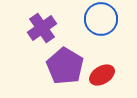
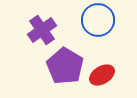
blue circle: moved 3 px left, 1 px down
purple cross: moved 2 px down
